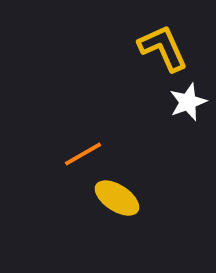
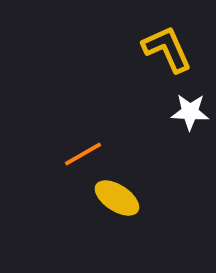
yellow L-shape: moved 4 px right, 1 px down
white star: moved 2 px right, 10 px down; rotated 24 degrees clockwise
